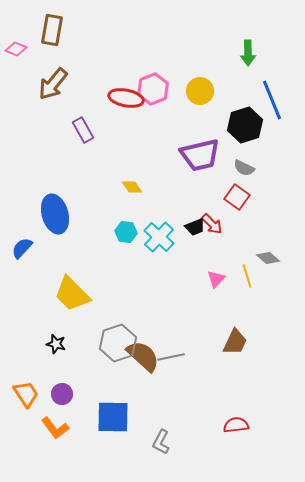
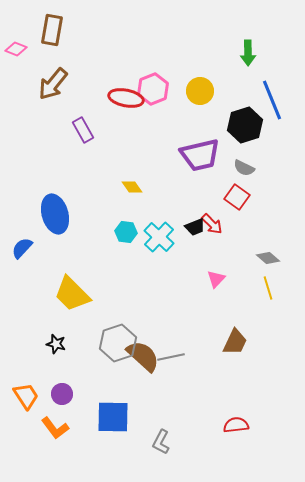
yellow line: moved 21 px right, 12 px down
orange trapezoid: moved 2 px down
